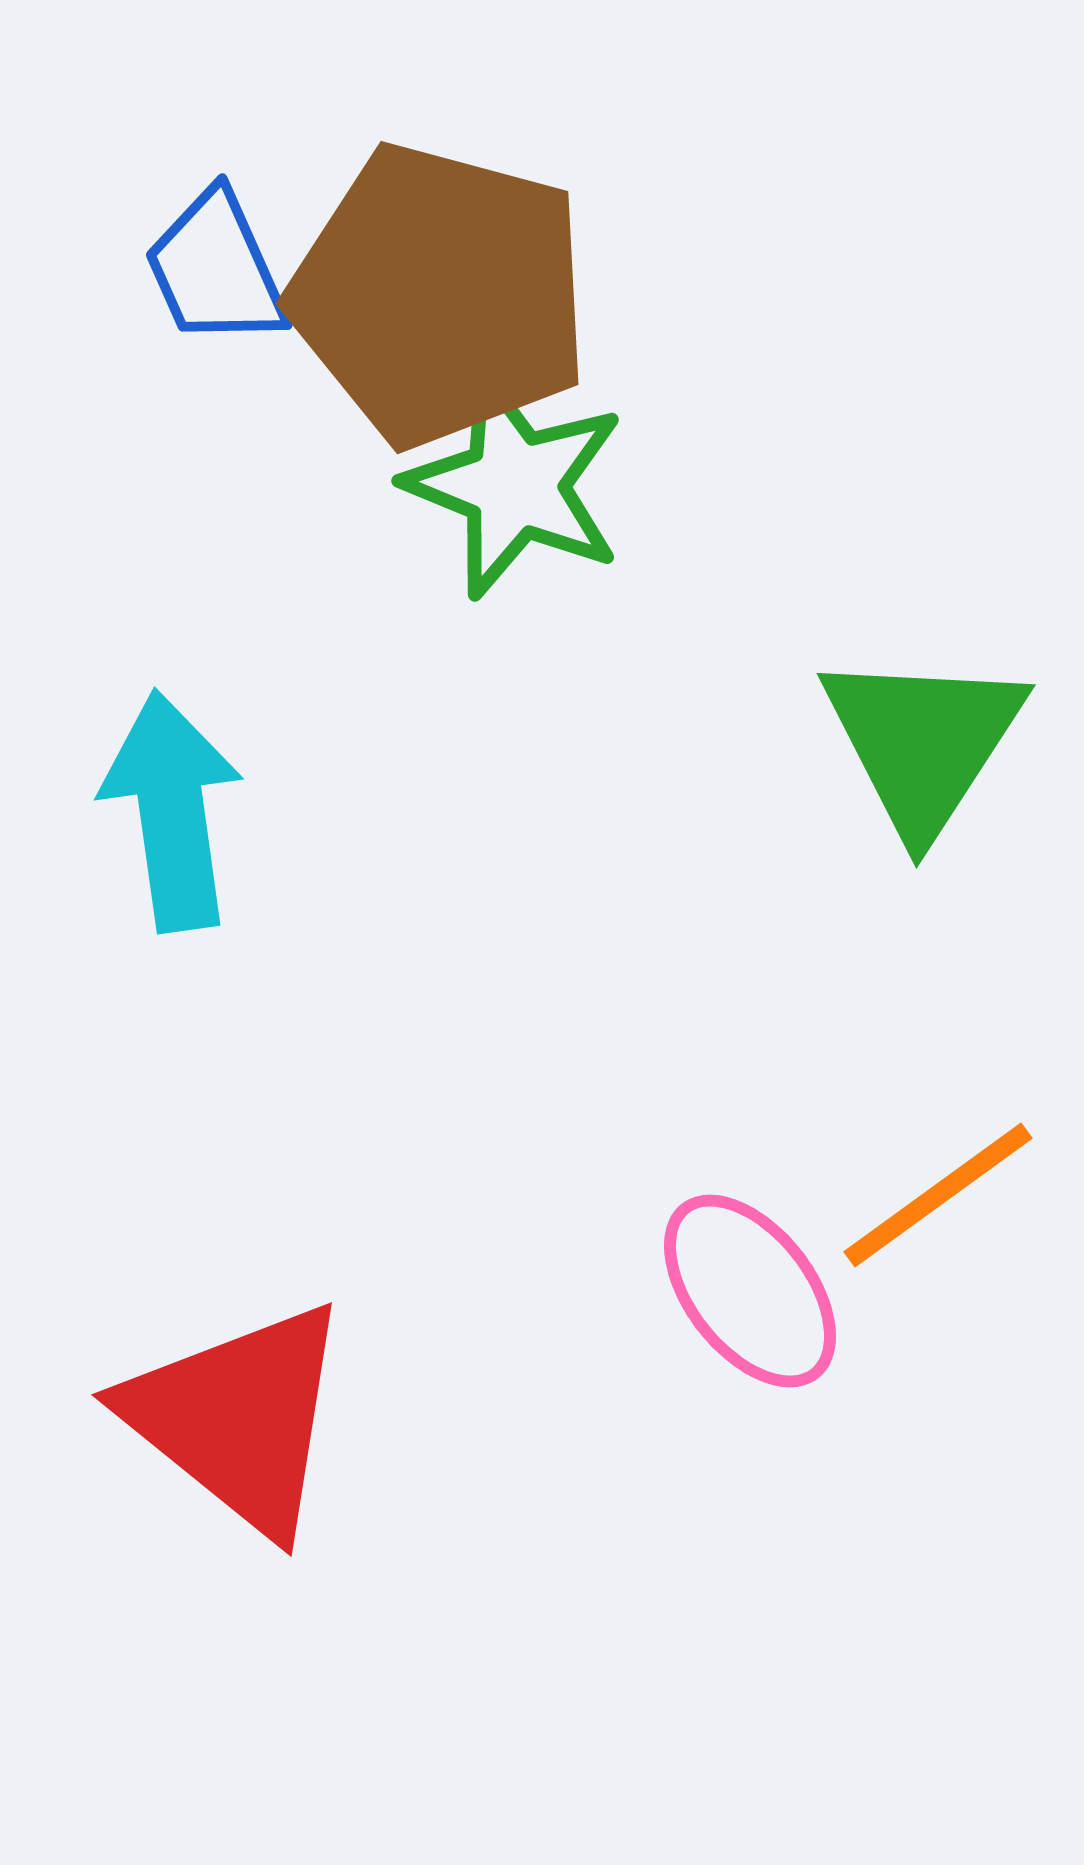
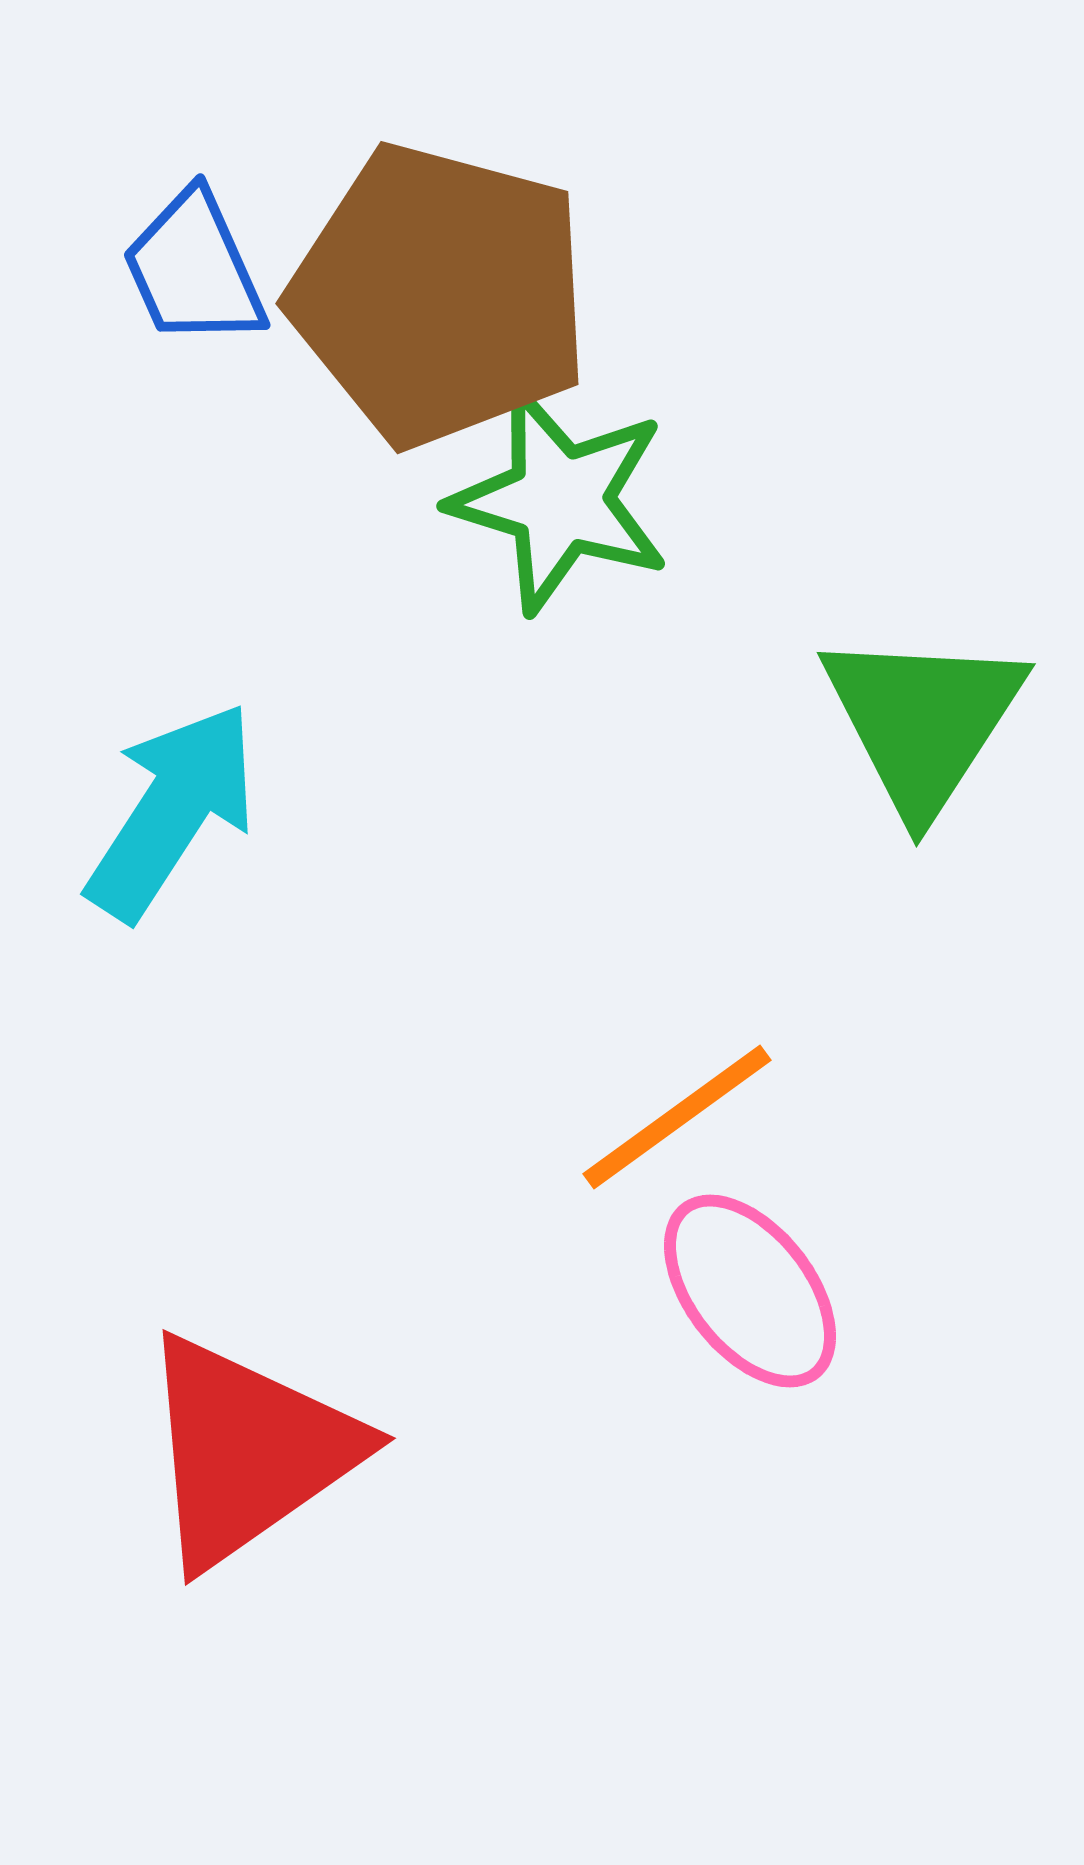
blue trapezoid: moved 22 px left
green star: moved 45 px right, 15 px down; rotated 5 degrees counterclockwise
green triangle: moved 21 px up
cyan arrow: rotated 41 degrees clockwise
orange line: moved 261 px left, 78 px up
red triangle: moved 10 px right, 33 px down; rotated 46 degrees clockwise
